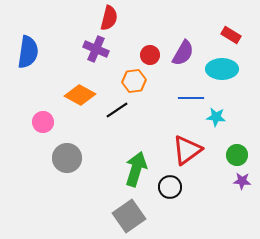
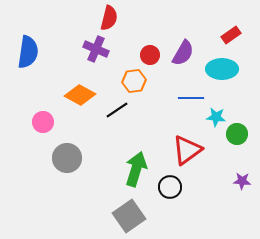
red rectangle: rotated 66 degrees counterclockwise
green circle: moved 21 px up
